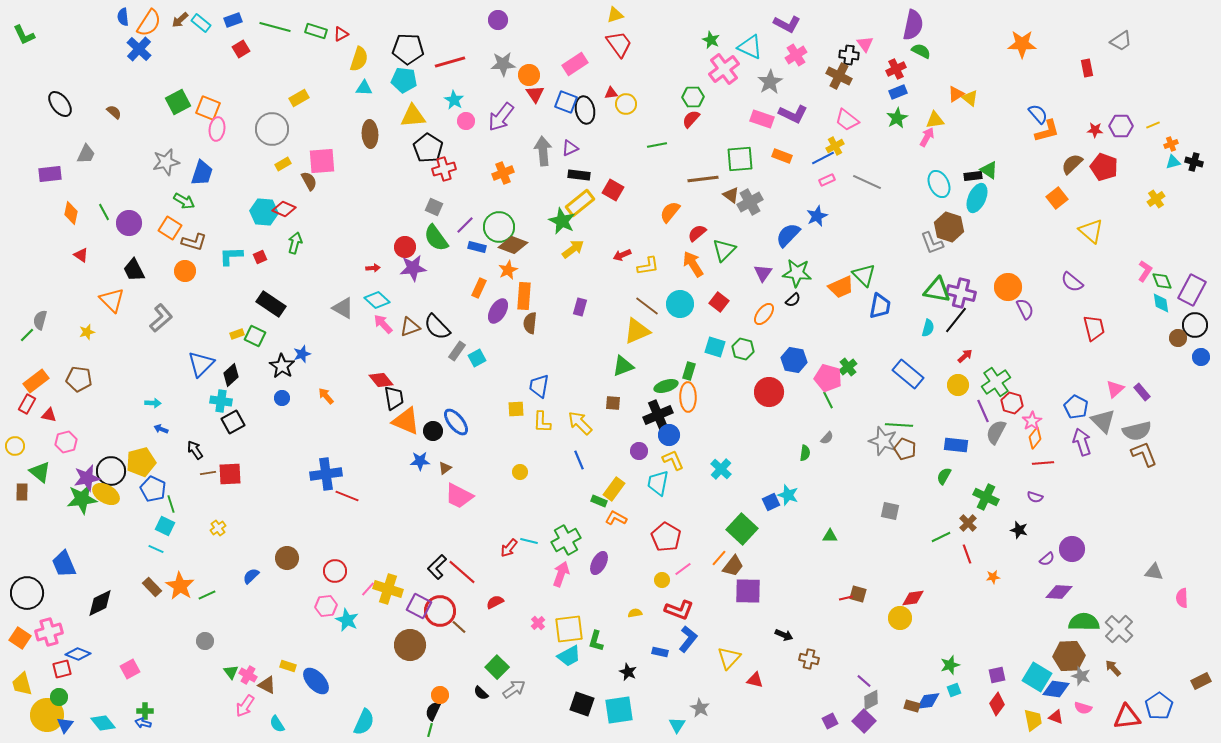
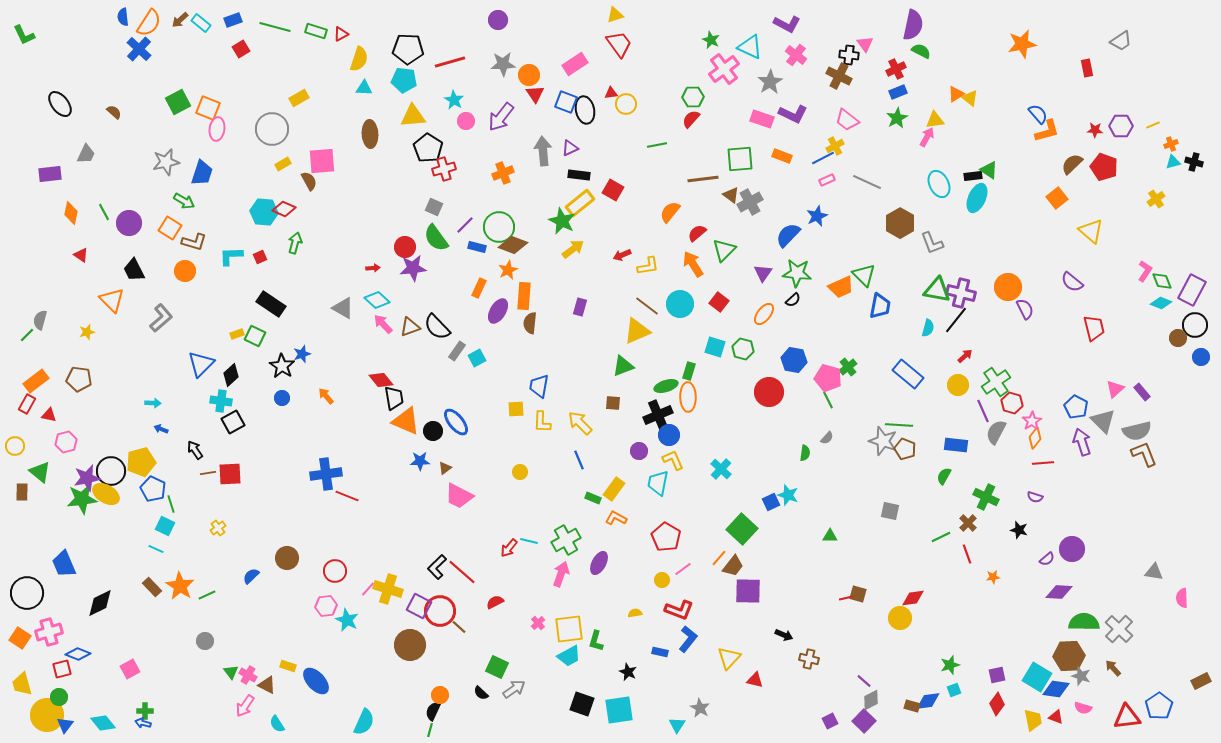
orange star at (1022, 44): rotated 12 degrees counterclockwise
pink cross at (796, 55): rotated 20 degrees counterclockwise
brown hexagon at (949, 227): moved 49 px left, 4 px up; rotated 12 degrees clockwise
cyan diamond at (1161, 303): rotated 60 degrees counterclockwise
green rectangle at (599, 501): moved 6 px left, 3 px up
green square at (497, 667): rotated 20 degrees counterclockwise
